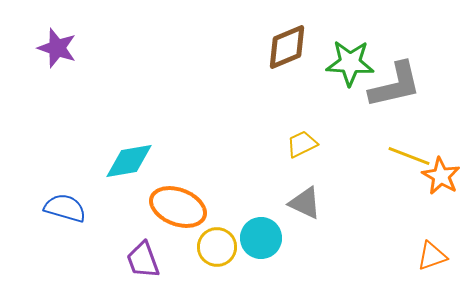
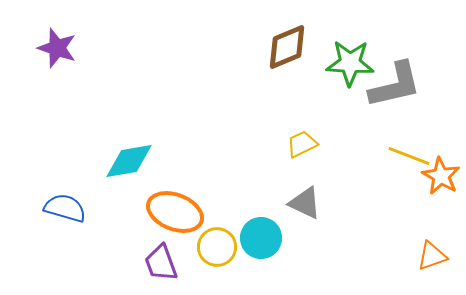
orange ellipse: moved 3 px left, 5 px down
purple trapezoid: moved 18 px right, 3 px down
